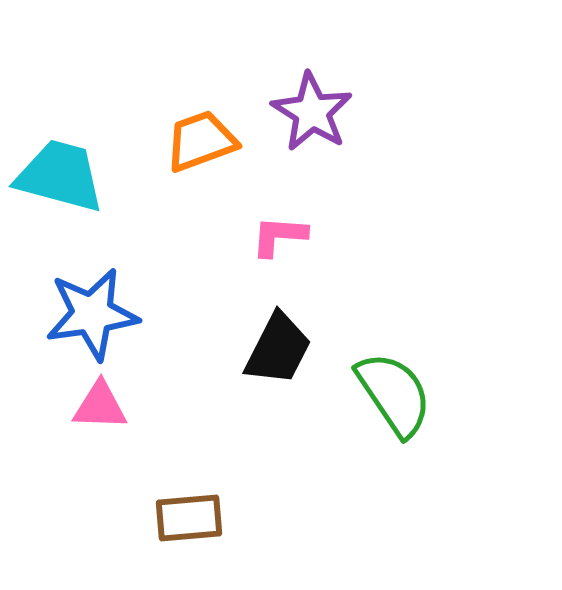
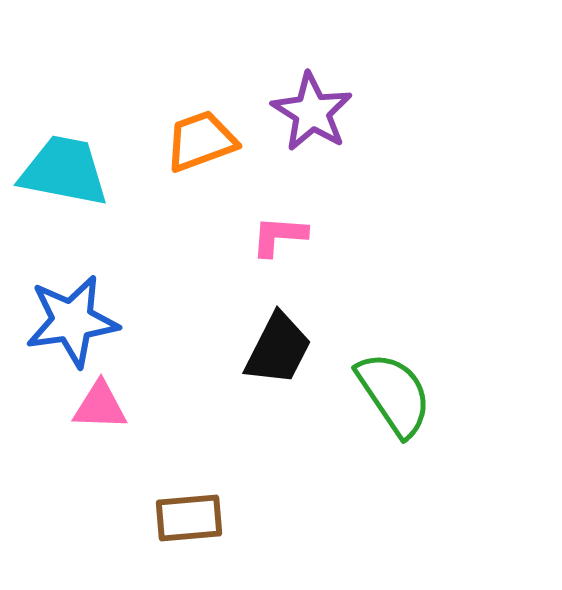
cyan trapezoid: moved 4 px right, 5 px up; rotated 4 degrees counterclockwise
blue star: moved 20 px left, 7 px down
